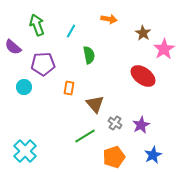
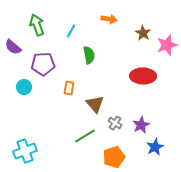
pink star: moved 3 px right, 4 px up; rotated 15 degrees clockwise
red ellipse: rotated 35 degrees counterclockwise
cyan cross: rotated 25 degrees clockwise
blue star: moved 2 px right, 8 px up
